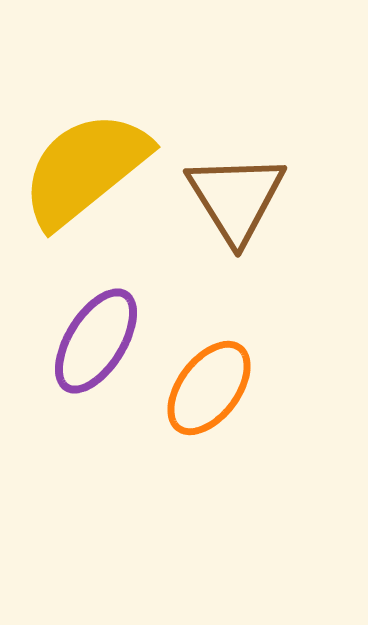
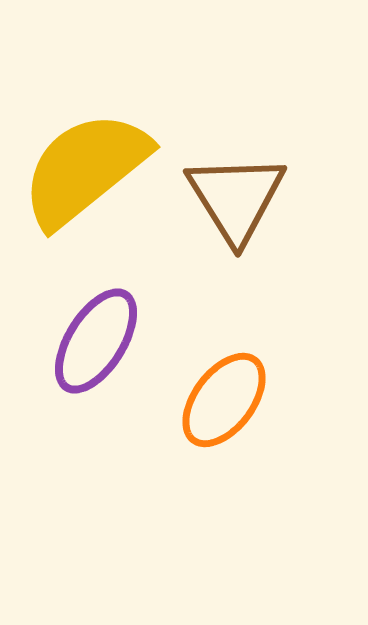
orange ellipse: moved 15 px right, 12 px down
